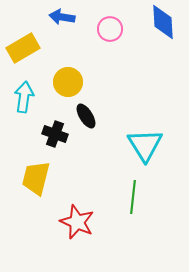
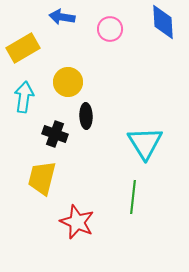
black ellipse: rotated 30 degrees clockwise
cyan triangle: moved 2 px up
yellow trapezoid: moved 6 px right
